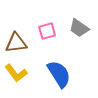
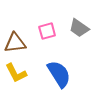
brown triangle: moved 1 px left
yellow L-shape: rotated 10 degrees clockwise
